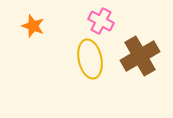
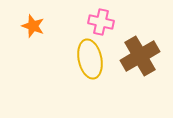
pink cross: moved 1 px down; rotated 15 degrees counterclockwise
